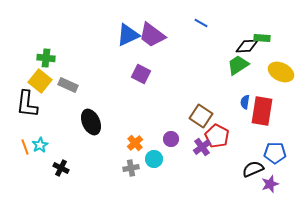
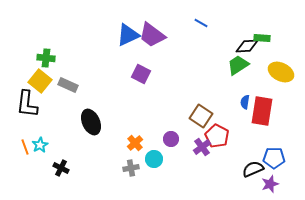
blue pentagon: moved 1 px left, 5 px down
